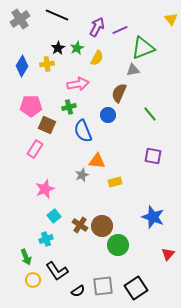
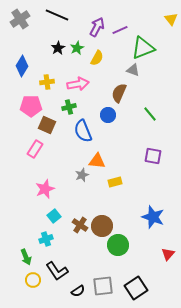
yellow cross: moved 18 px down
gray triangle: rotated 32 degrees clockwise
